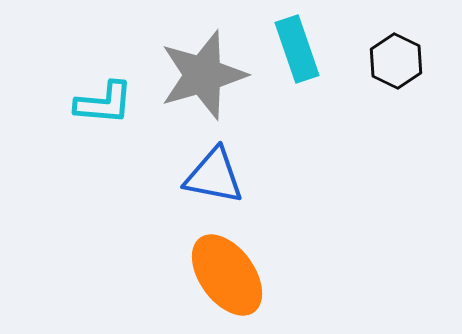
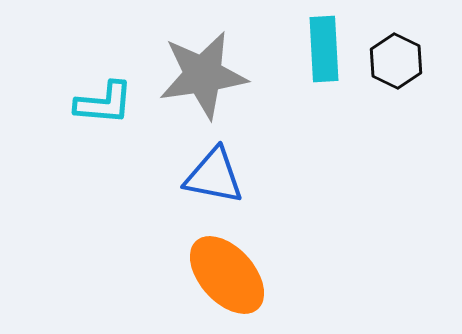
cyan rectangle: moved 27 px right; rotated 16 degrees clockwise
gray star: rotated 8 degrees clockwise
orange ellipse: rotated 6 degrees counterclockwise
